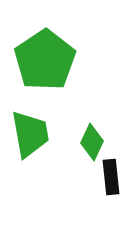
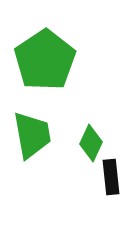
green trapezoid: moved 2 px right, 1 px down
green diamond: moved 1 px left, 1 px down
